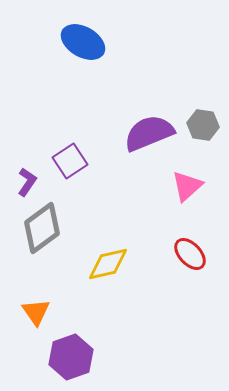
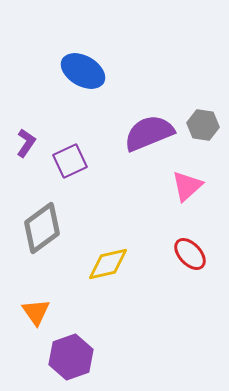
blue ellipse: moved 29 px down
purple square: rotated 8 degrees clockwise
purple L-shape: moved 1 px left, 39 px up
